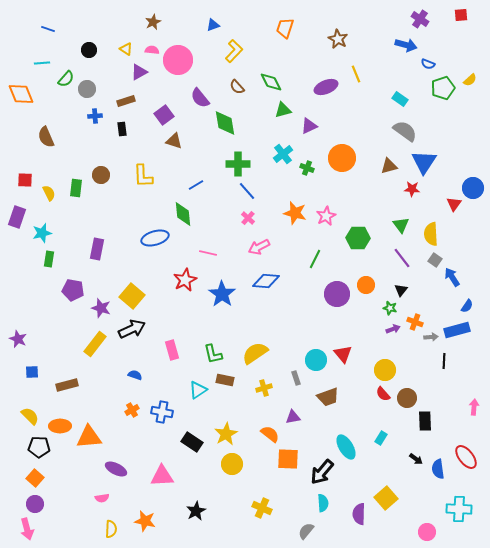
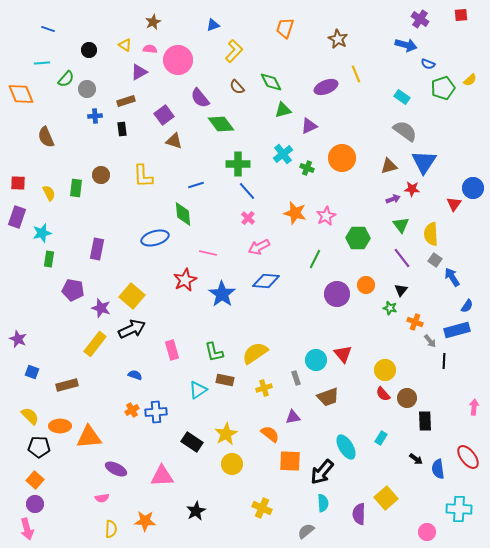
yellow triangle at (126, 49): moved 1 px left, 4 px up
pink semicircle at (152, 50): moved 2 px left, 1 px up
cyan rectangle at (400, 99): moved 2 px right, 2 px up
green diamond at (225, 123): moved 4 px left, 1 px down; rotated 28 degrees counterclockwise
red square at (25, 180): moved 7 px left, 3 px down
blue line at (196, 185): rotated 14 degrees clockwise
purple arrow at (393, 329): moved 130 px up
gray arrow at (431, 337): moved 1 px left, 4 px down; rotated 56 degrees clockwise
green L-shape at (213, 354): moved 1 px right, 2 px up
blue square at (32, 372): rotated 24 degrees clockwise
blue cross at (162, 412): moved 6 px left; rotated 15 degrees counterclockwise
red ellipse at (466, 457): moved 2 px right
orange square at (288, 459): moved 2 px right, 2 px down
orange square at (35, 478): moved 2 px down
orange star at (145, 521): rotated 10 degrees counterclockwise
gray semicircle at (306, 531): rotated 12 degrees clockwise
